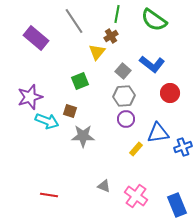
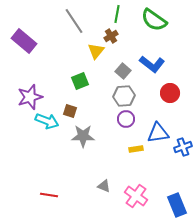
purple rectangle: moved 12 px left, 3 px down
yellow triangle: moved 1 px left, 1 px up
yellow rectangle: rotated 40 degrees clockwise
